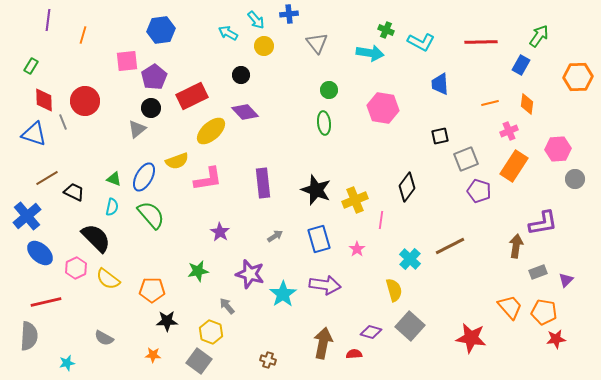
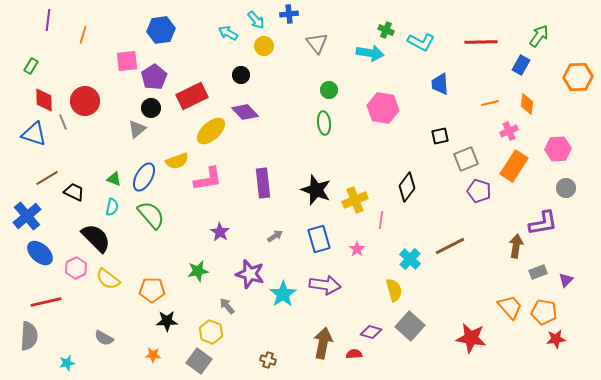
gray circle at (575, 179): moved 9 px left, 9 px down
